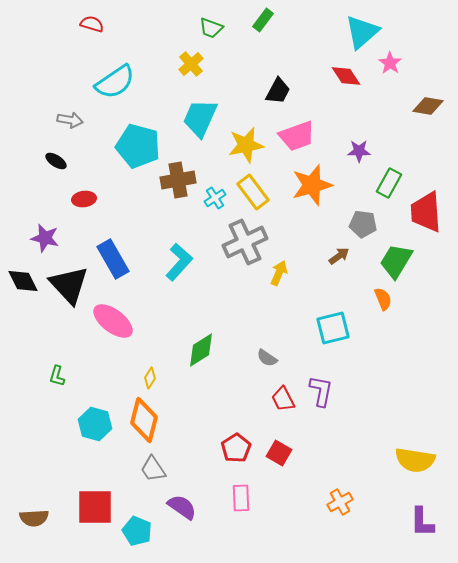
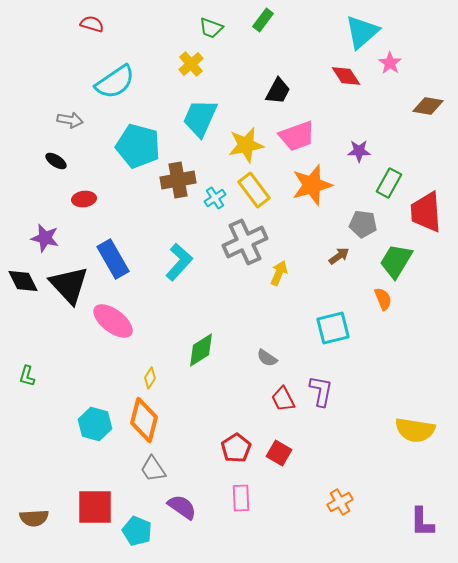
yellow rectangle at (253, 192): moved 1 px right, 2 px up
green L-shape at (57, 376): moved 30 px left
yellow semicircle at (415, 460): moved 30 px up
